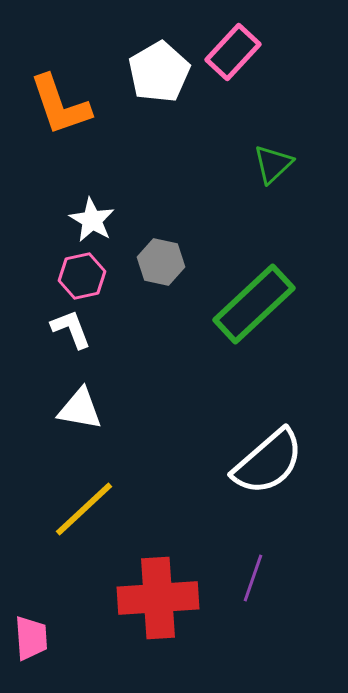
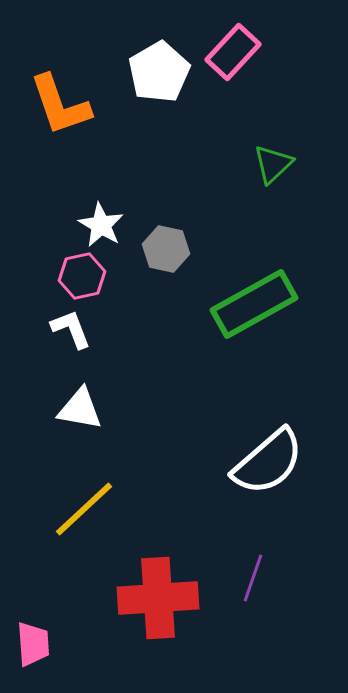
white star: moved 9 px right, 5 px down
gray hexagon: moved 5 px right, 13 px up
green rectangle: rotated 14 degrees clockwise
pink trapezoid: moved 2 px right, 6 px down
